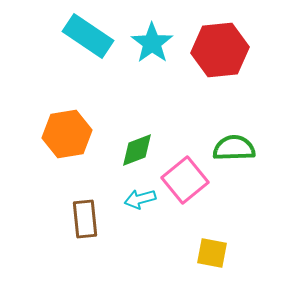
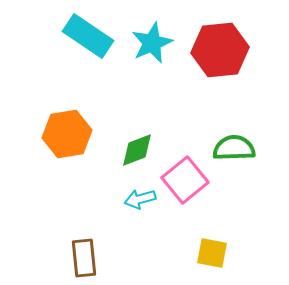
cyan star: rotated 12 degrees clockwise
brown rectangle: moved 1 px left, 39 px down
